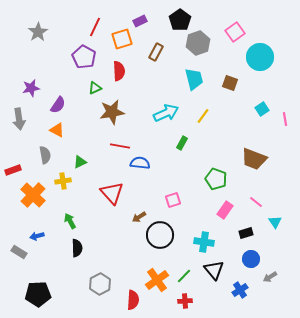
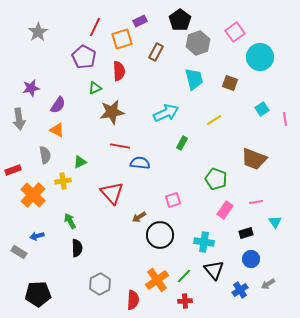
yellow line at (203, 116): moved 11 px right, 4 px down; rotated 21 degrees clockwise
pink line at (256, 202): rotated 48 degrees counterclockwise
gray arrow at (270, 277): moved 2 px left, 7 px down
